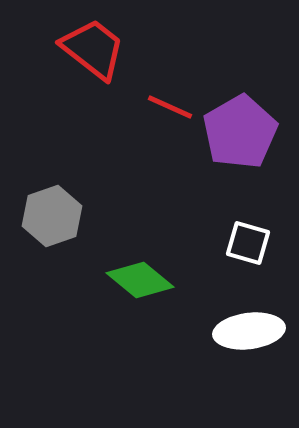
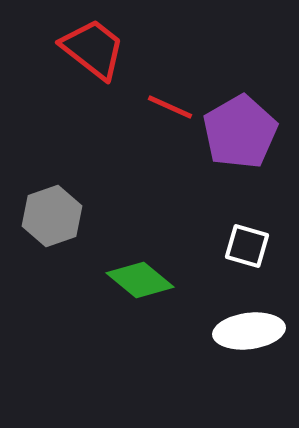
white square: moved 1 px left, 3 px down
